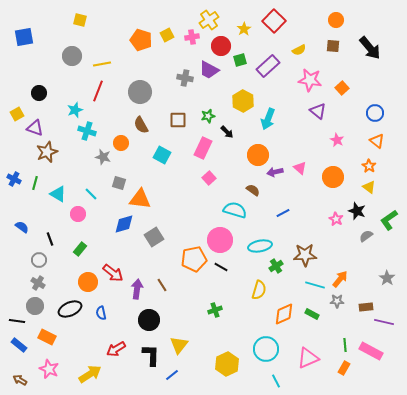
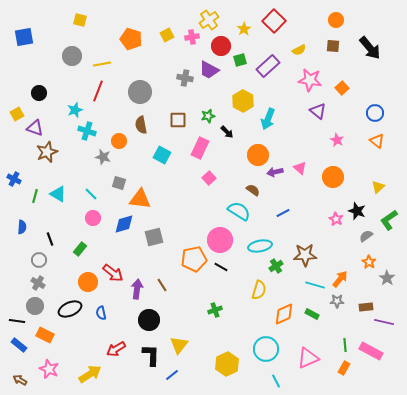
orange pentagon at (141, 40): moved 10 px left, 1 px up
brown semicircle at (141, 125): rotated 18 degrees clockwise
orange circle at (121, 143): moved 2 px left, 2 px up
pink rectangle at (203, 148): moved 3 px left
orange star at (369, 166): moved 96 px down
green line at (35, 183): moved 13 px down
yellow triangle at (369, 187): moved 9 px right; rotated 40 degrees clockwise
cyan semicircle at (235, 210): moved 4 px right, 1 px down; rotated 15 degrees clockwise
pink circle at (78, 214): moved 15 px right, 4 px down
blue semicircle at (22, 227): rotated 56 degrees clockwise
gray square at (154, 237): rotated 18 degrees clockwise
orange rectangle at (47, 337): moved 2 px left, 2 px up
